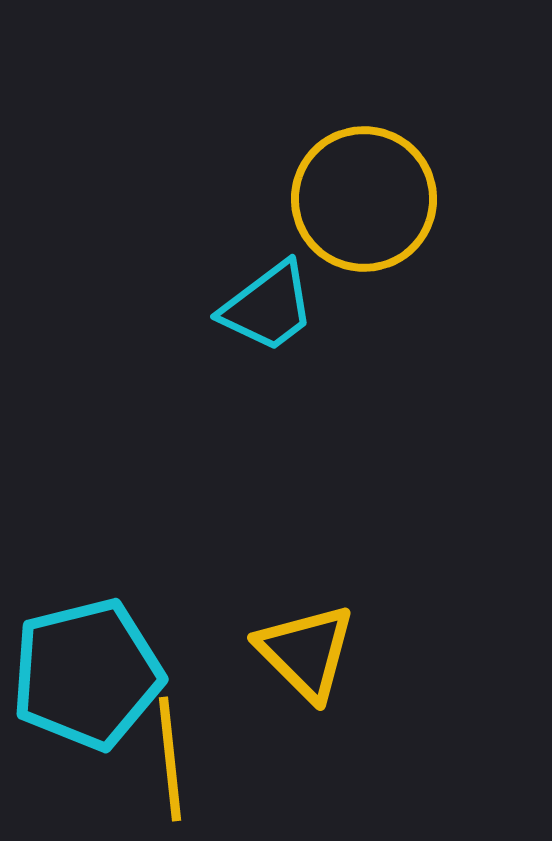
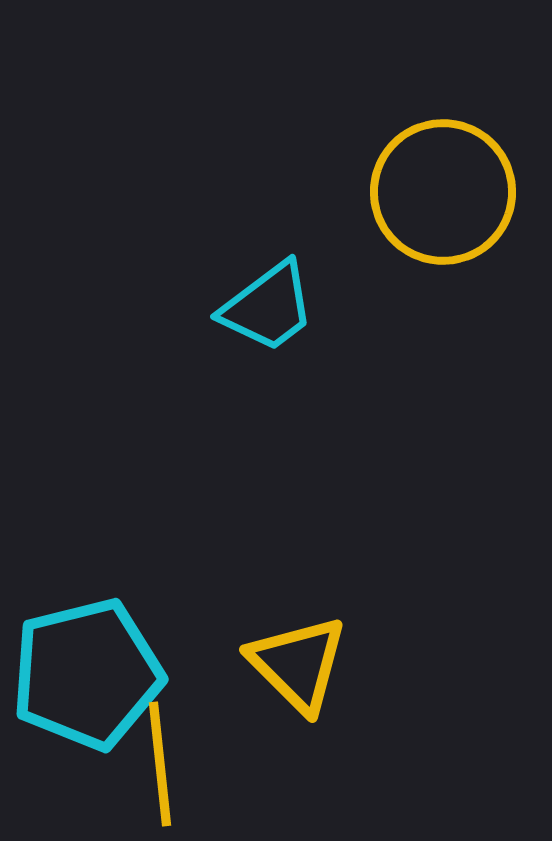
yellow circle: moved 79 px right, 7 px up
yellow triangle: moved 8 px left, 12 px down
yellow line: moved 10 px left, 5 px down
